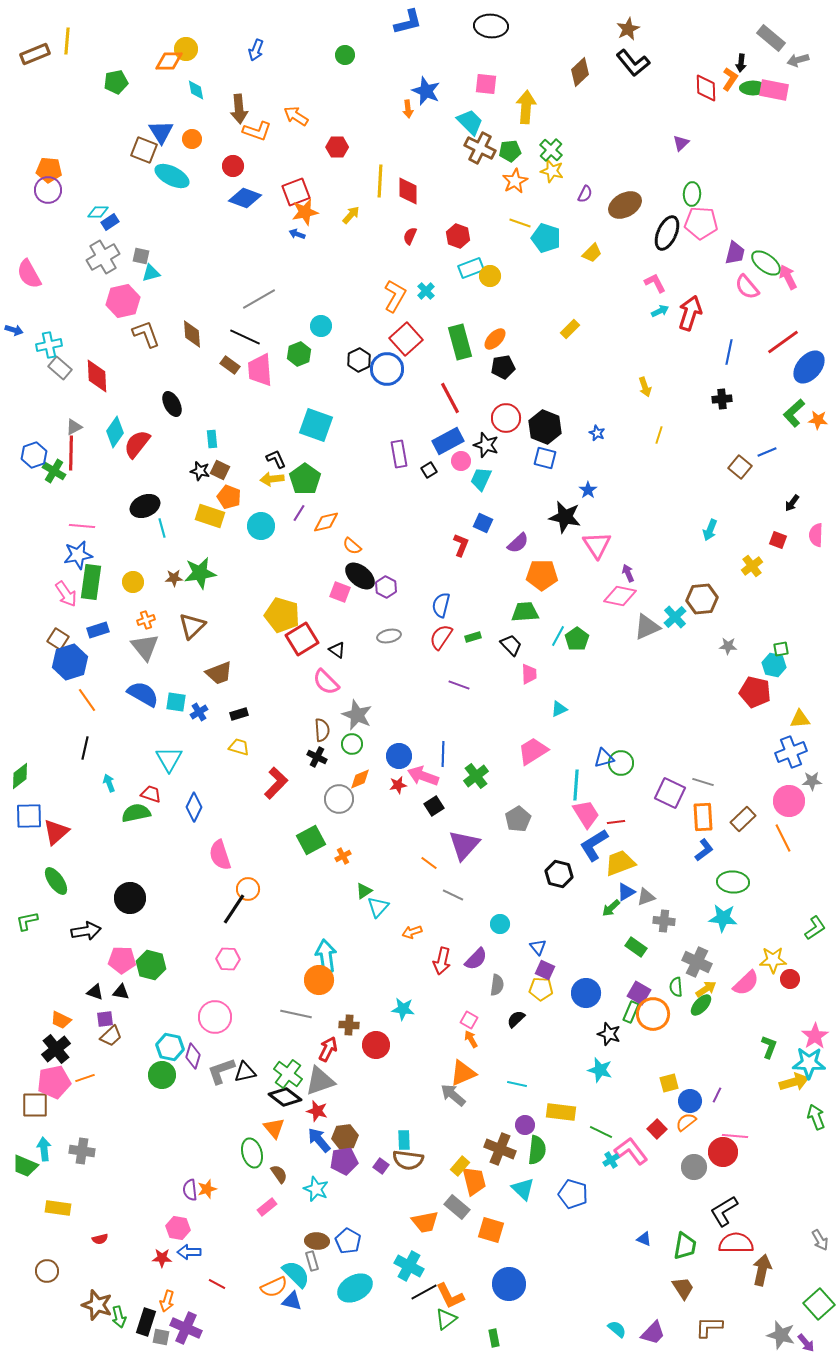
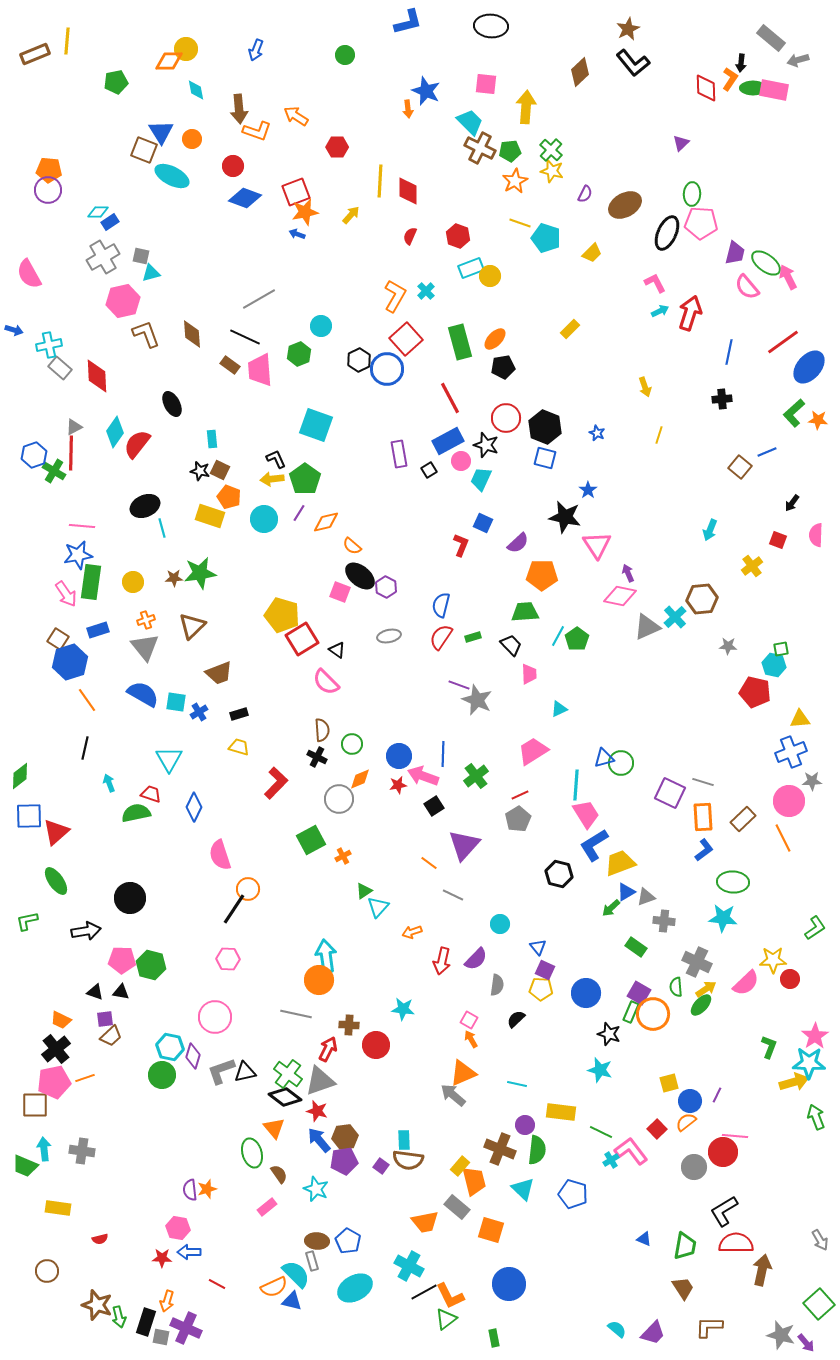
cyan circle at (261, 526): moved 3 px right, 7 px up
gray star at (357, 715): moved 120 px right, 15 px up
red line at (616, 822): moved 96 px left, 27 px up; rotated 18 degrees counterclockwise
